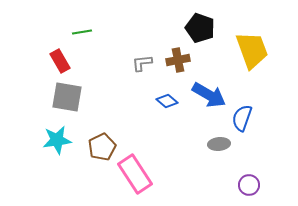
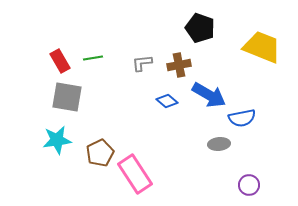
green line: moved 11 px right, 26 px down
yellow trapezoid: moved 10 px right, 3 px up; rotated 48 degrees counterclockwise
brown cross: moved 1 px right, 5 px down
blue semicircle: rotated 120 degrees counterclockwise
brown pentagon: moved 2 px left, 6 px down
